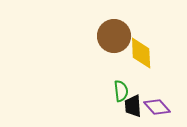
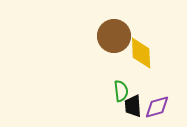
purple diamond: rotated 64 degrees counterclockwise
